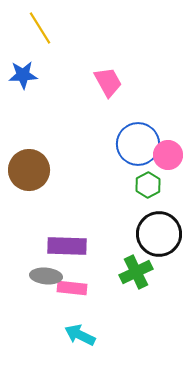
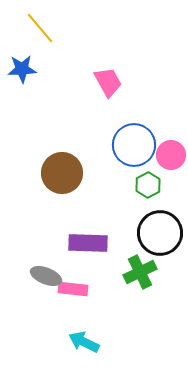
yellow line: rotated 8 degrees counterclockwise
blue star: moved 1 px left, 6 px up
blue circle: moved 4 px left, 1 px down
pink circle: moved 3 px right
brown circle: moved 33 px right, 3 px down
black circle: moved 1 px right, 1 px up
purple rectangle: moved 21 px right, 3 px up
green cross: moved 4 px right
gray ellipse: rotated 16 degrees clockwise
pink rectangle: moved 1 px right, 1 px down
cyan arrow: moved 4 px right, 7 px down
